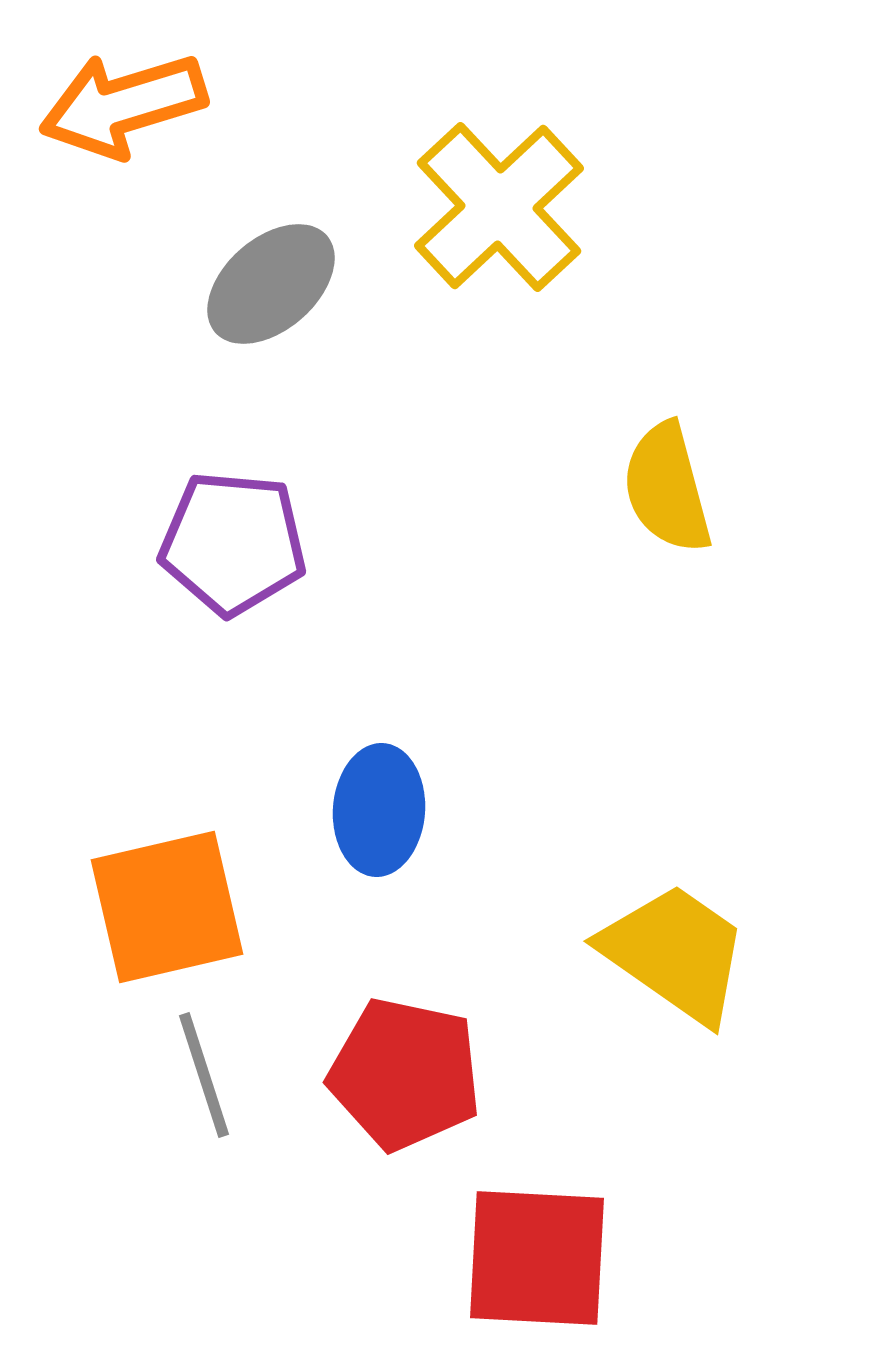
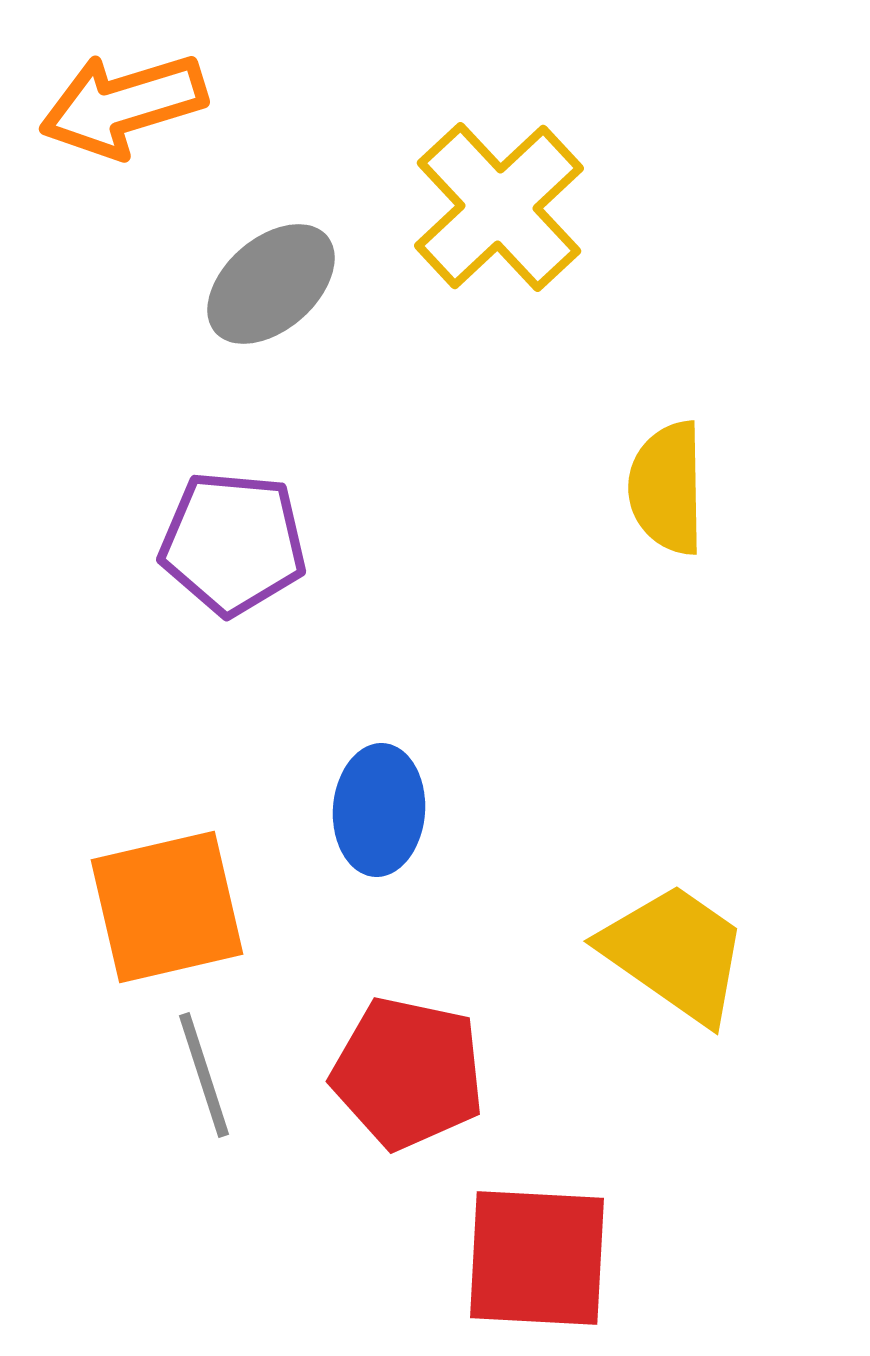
yellow semicircle: rotated 14 degrees clockwise
red pentagon: moved 3 px right, 1 px up
